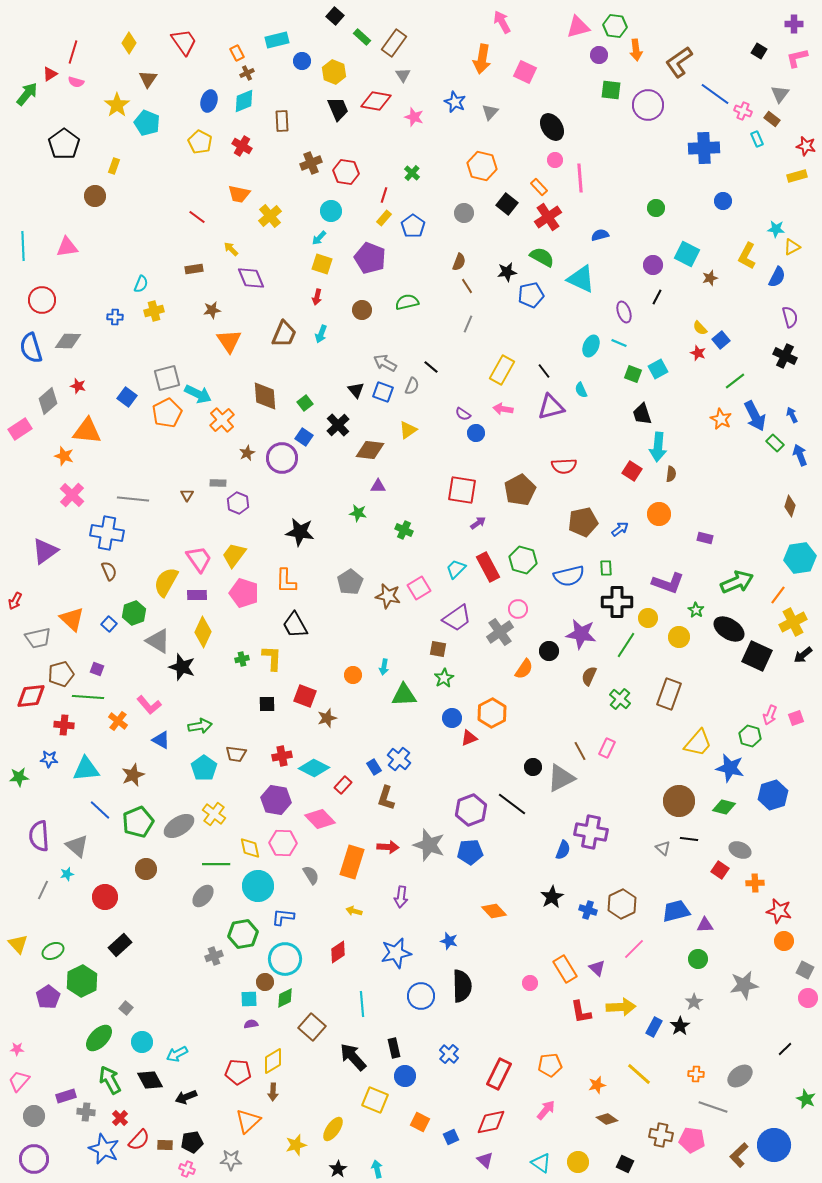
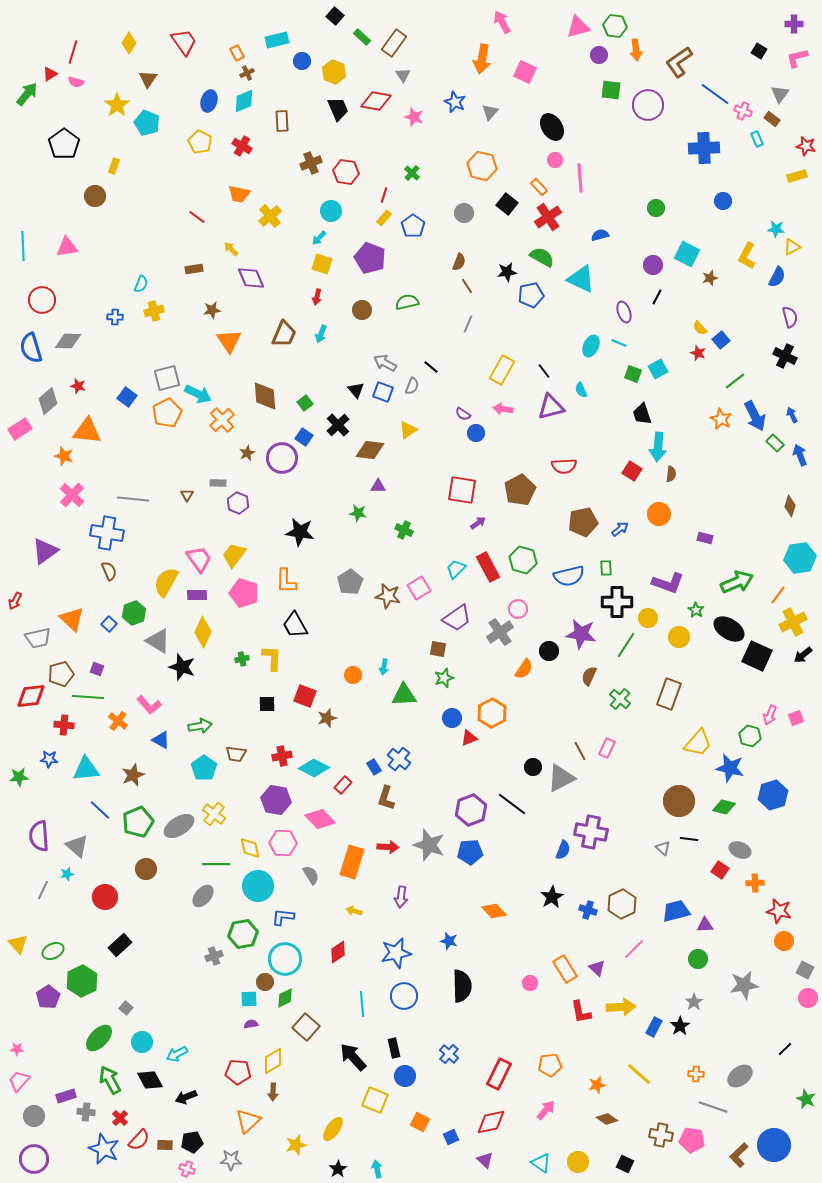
green star at (444, 678): rotated 12 degrees clockwise
blue circle at (421, 996): moved 17 px left
brown square at (312, 1027): moved 6 px left
